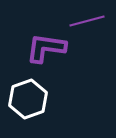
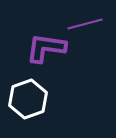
purple line: moved 2 px left, 3 px down
